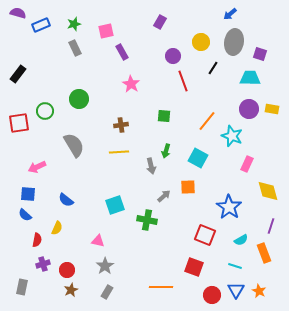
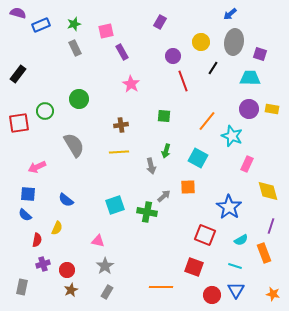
green cross at (147, 220): moved 8 px up
orange star at (259, 291): moved 14 px right, 3 px down; rotated 16 degrees counterclockwise
